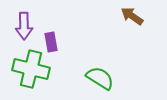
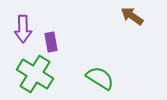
purple arrow: moved 1 px left, 3 px down
green cross: moved 4 px right, 5 px down; rotated 18 degrees clockwise
